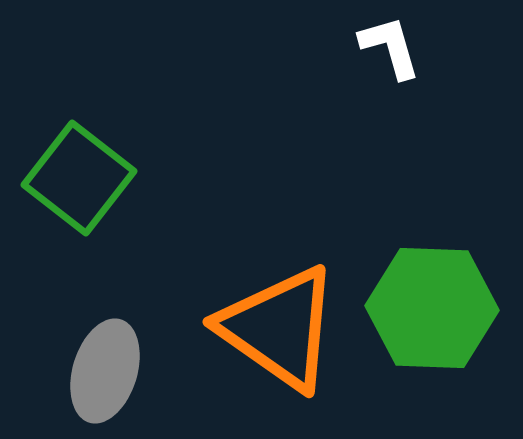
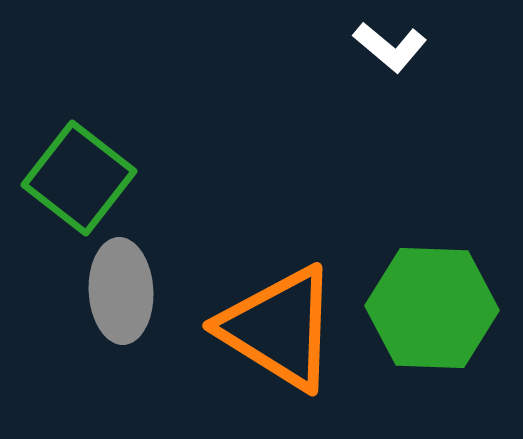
white L-shape: rotated 146 degrees clockwise
orange triangle: rotated 3 degrees counterclockwise
gray ellipse: moved 16 px right, 80 px up; rotated 20 degrees counterclockwise
